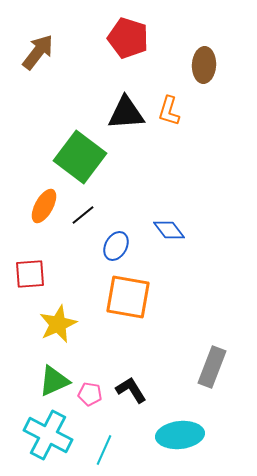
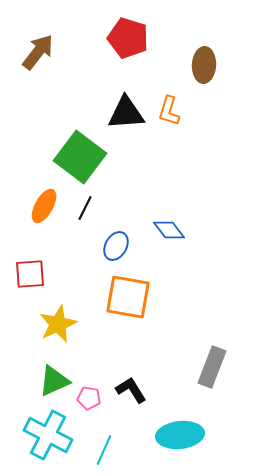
black line: moved 2 px right, 7 px up; rotated 25 degrees counterclockwise
pink pentagon: moved 1 px left, 4 px down
